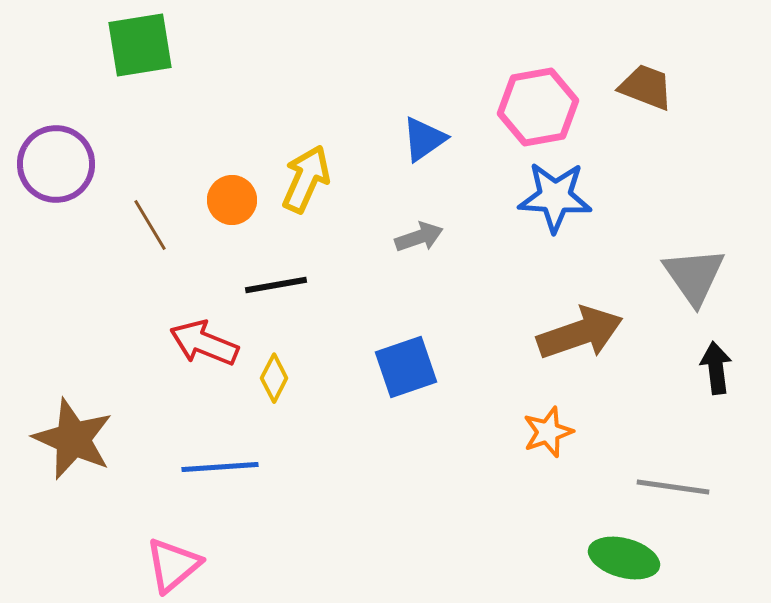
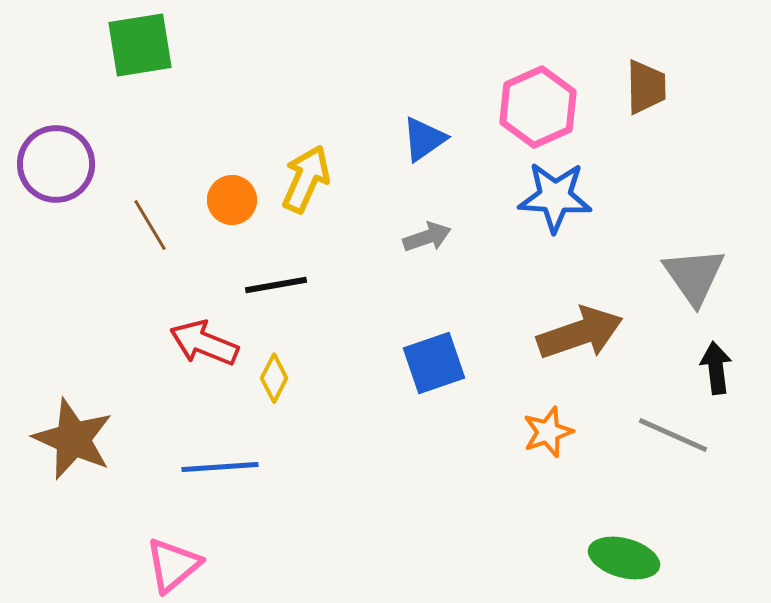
brown trapezoid: rotated 68 degrees clockwise
pink hexagon: rotated 14 degrees counterclockwise
gray arrow: moved 8 px right
blue square: moved 28 px right, 4 px up
gray line: moved 52 px up; rotated 16 degrees clockwise
